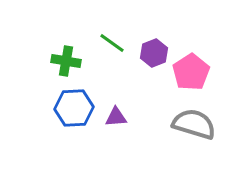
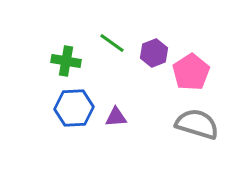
gray semicircle: moved 3 px right
